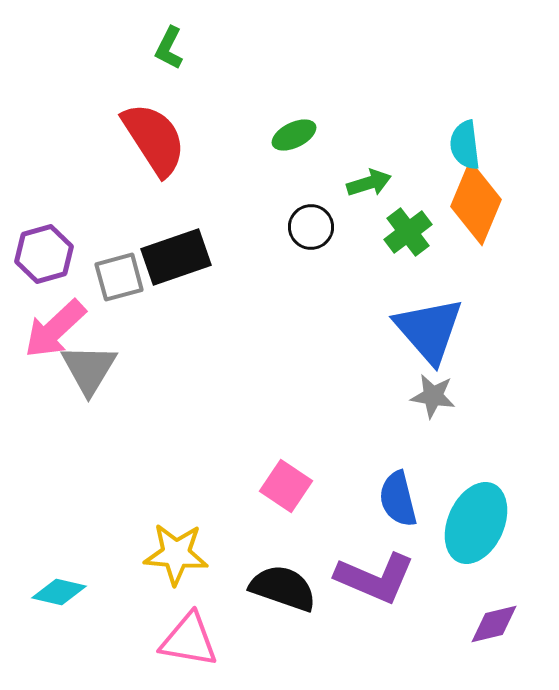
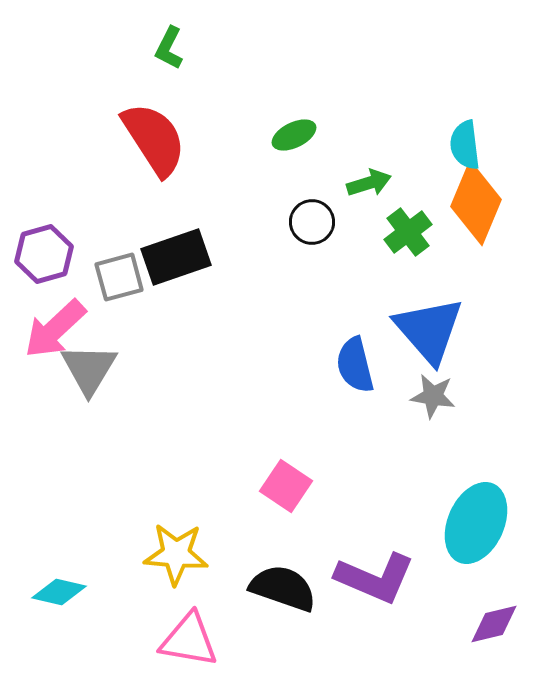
black circle: moved 1 px right, 5 px up
blue semicircle: moved 43 px left, 134 px up
